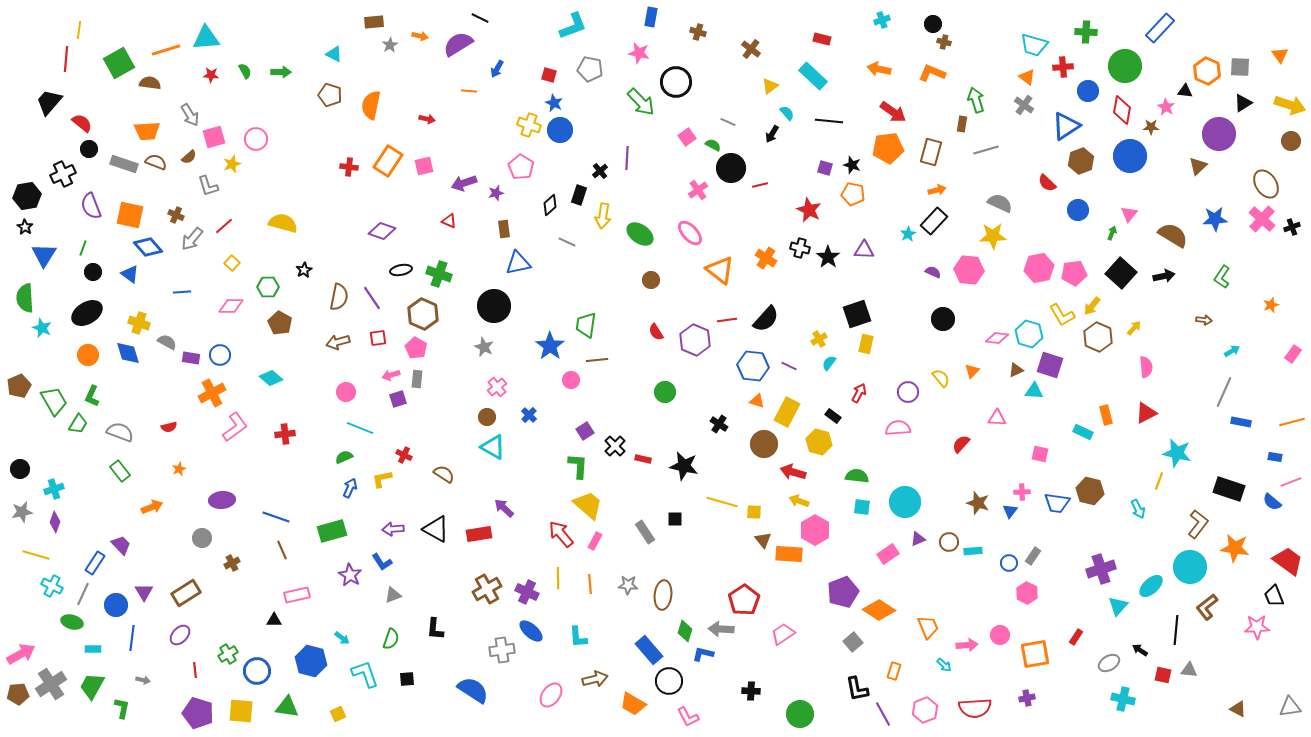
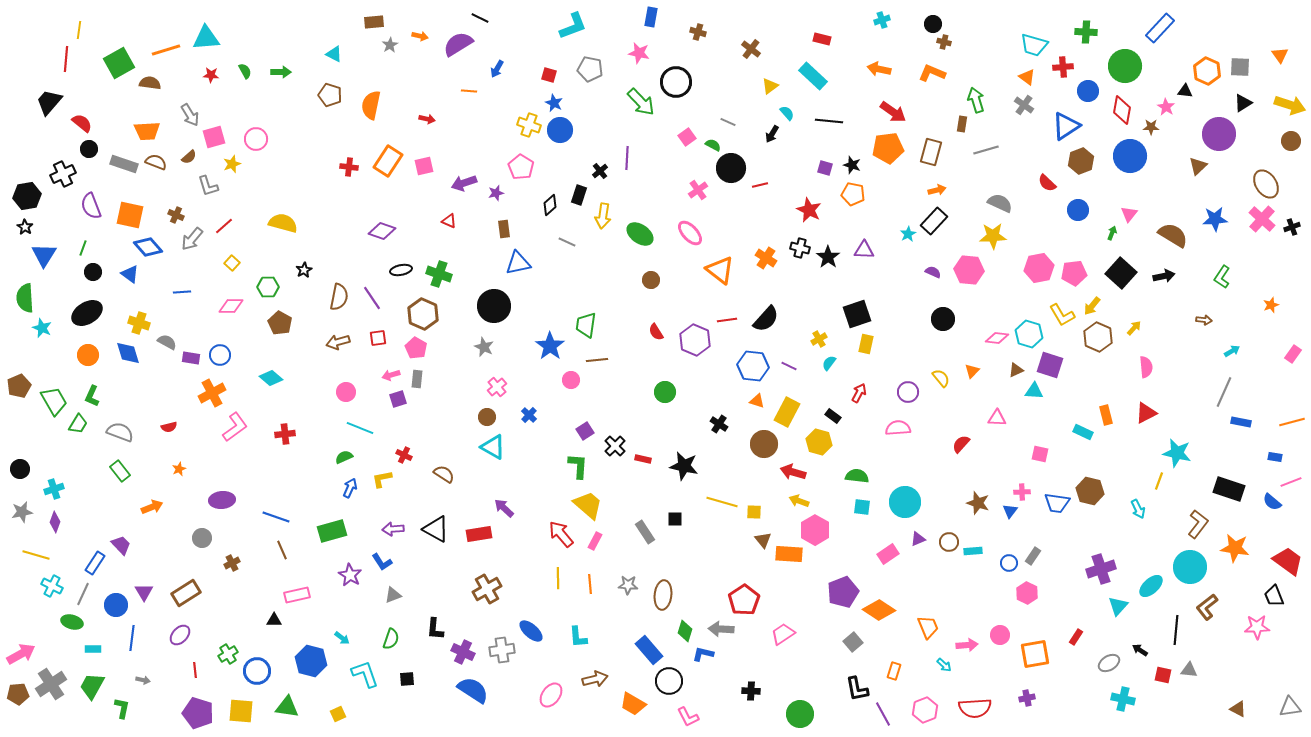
purple cross at (527, 592): moved 64 px left, 60 px down
